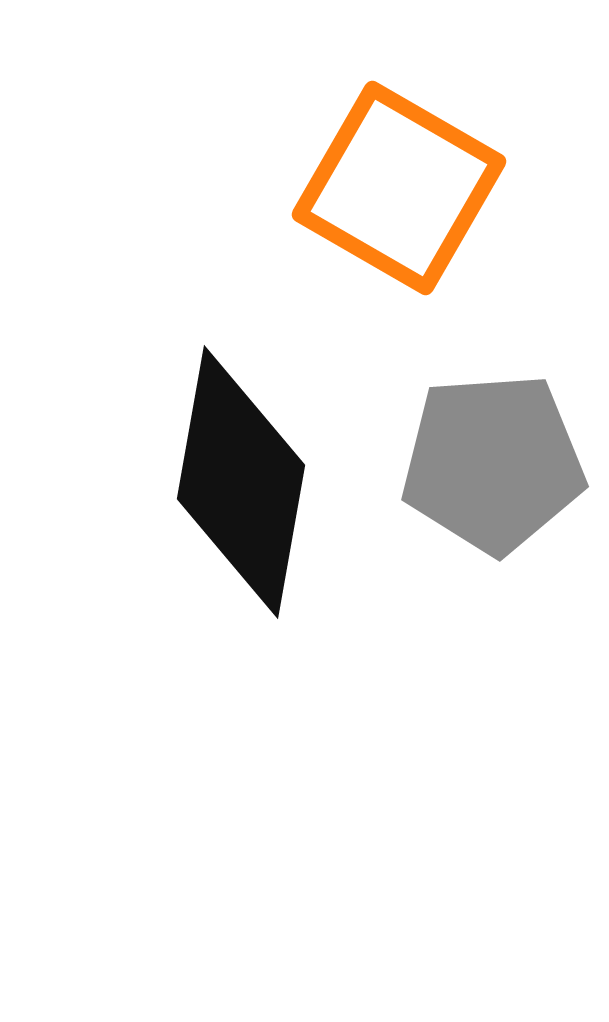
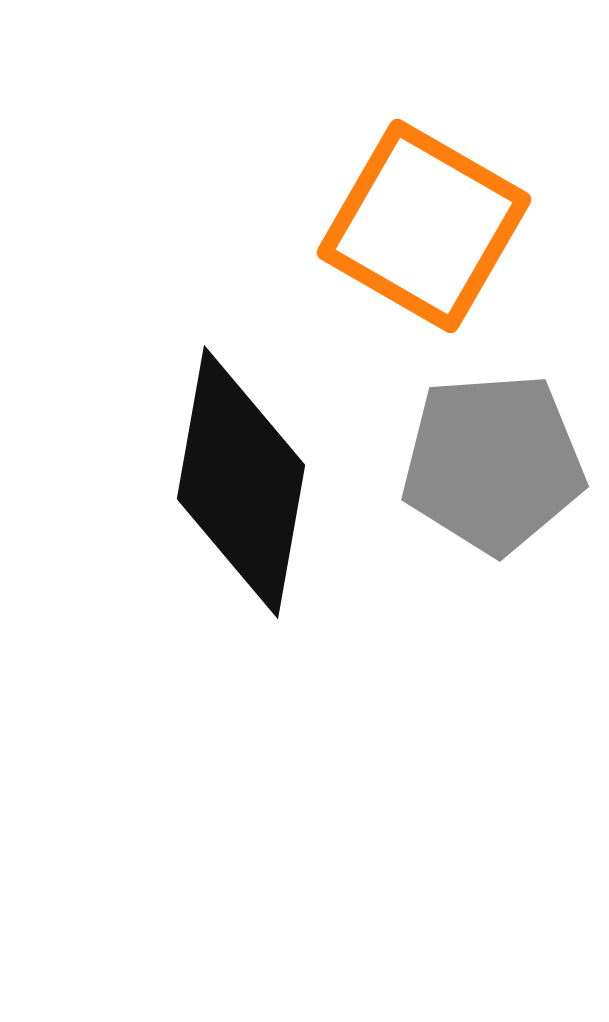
orange square: moved 25 px right, 38 px down
